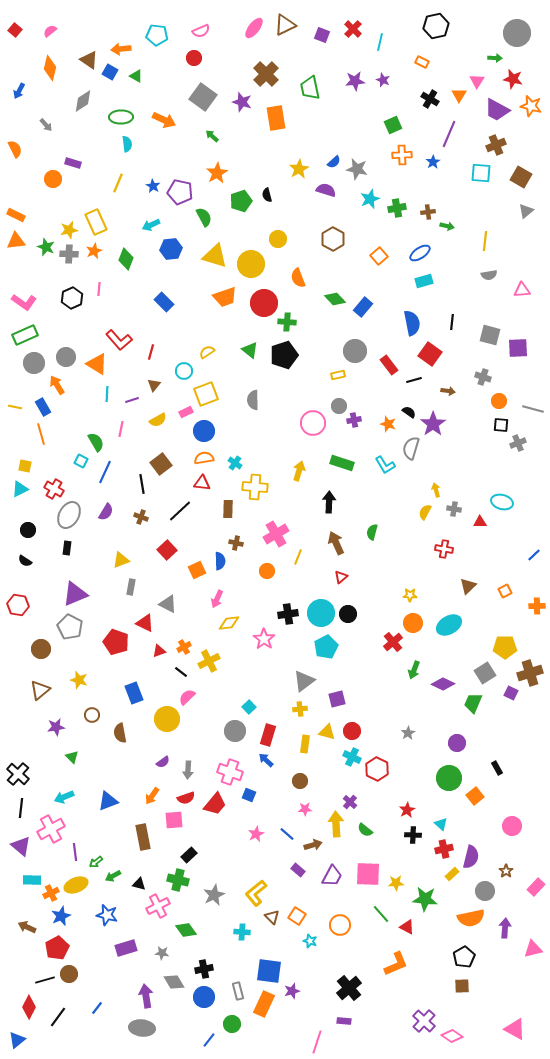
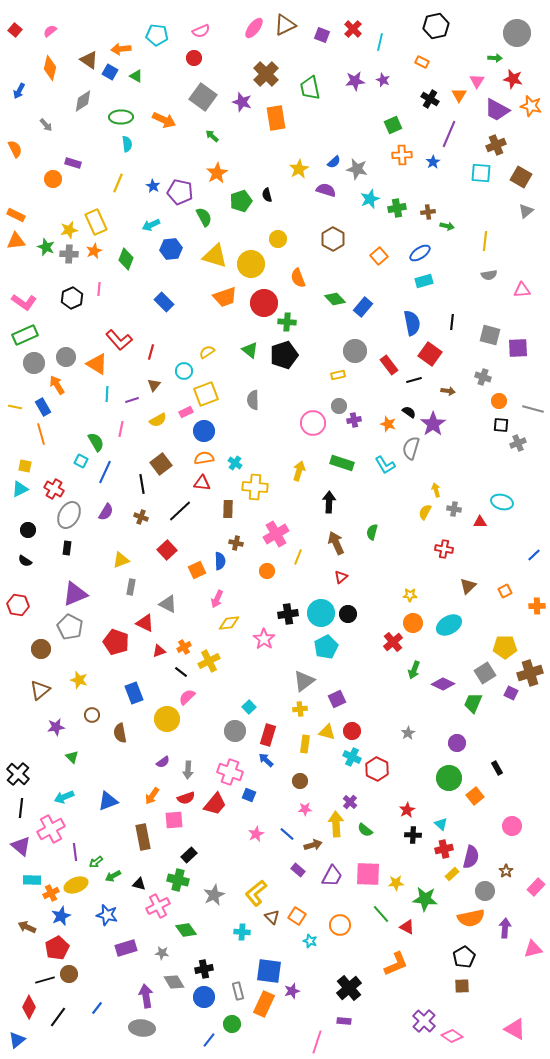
purple square at (337, 699): rotated 12 degrees counterclockwise
